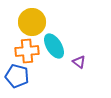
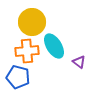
blue pentagon: moved 1 px right, 1 px down
